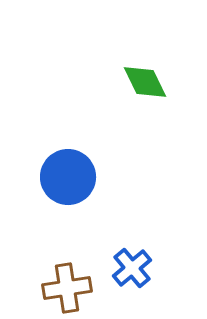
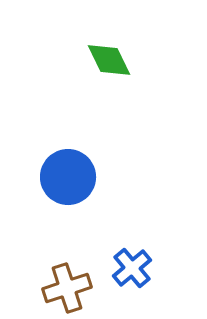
green diamond: moved 36 px left, 22 px up
brown cross: rotated 9 degrees counterclockwise
